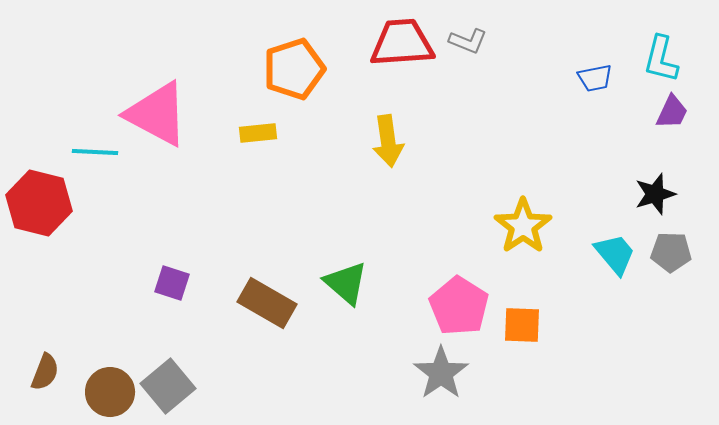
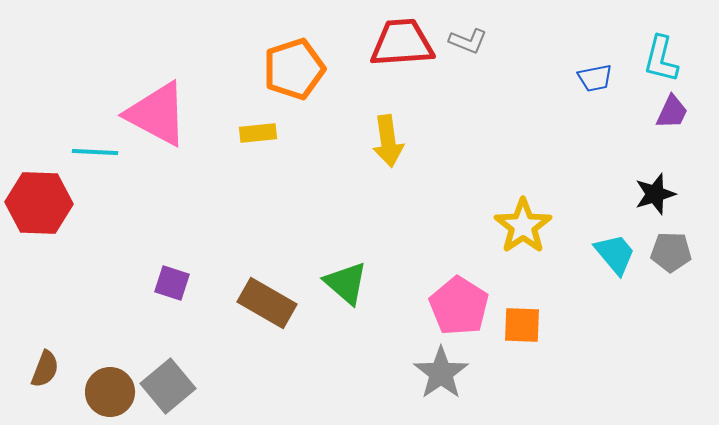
red hexagon: rotated 12 degrees counterclockwise
brown semicircle: moved 3 px up
